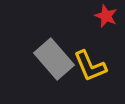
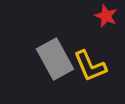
gray rectangle: moved 1 px right; rotated 12 degrees clockwise
